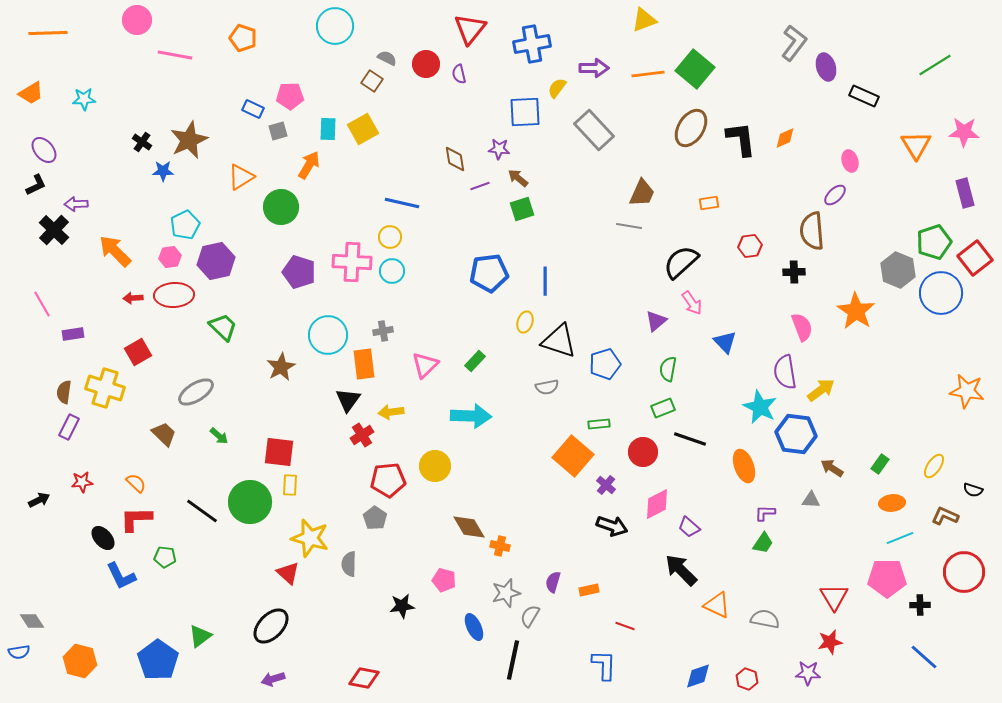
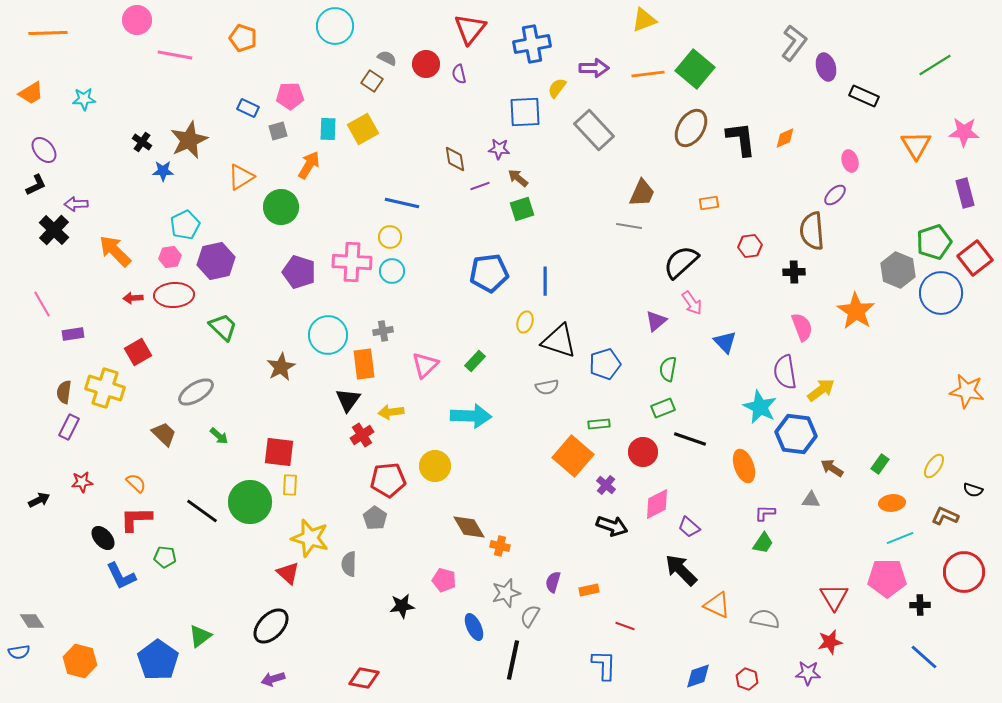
blue rectangle at (253, 109): moved 5 px left, 1 px up
